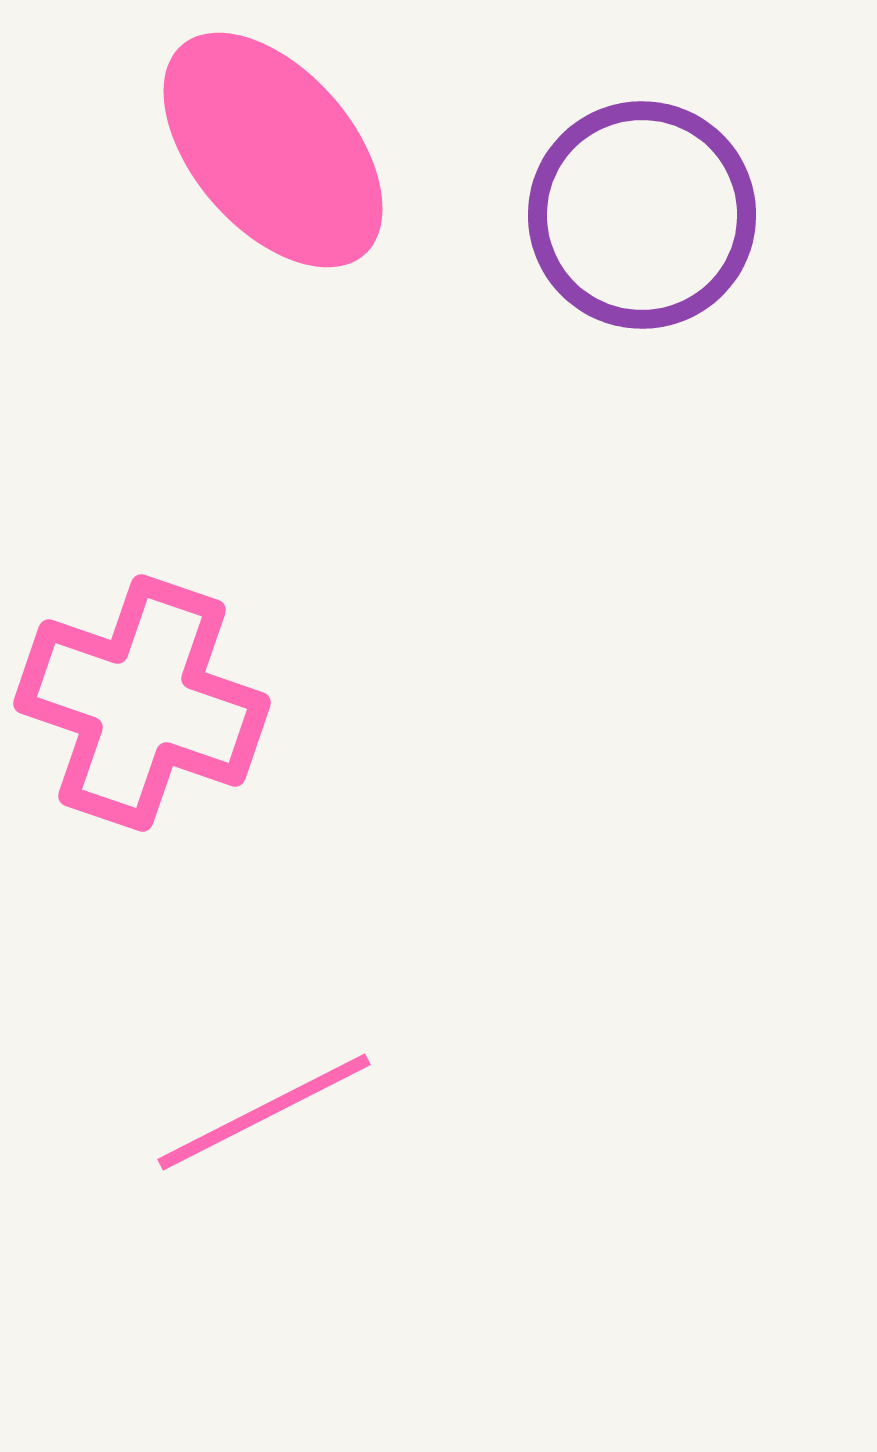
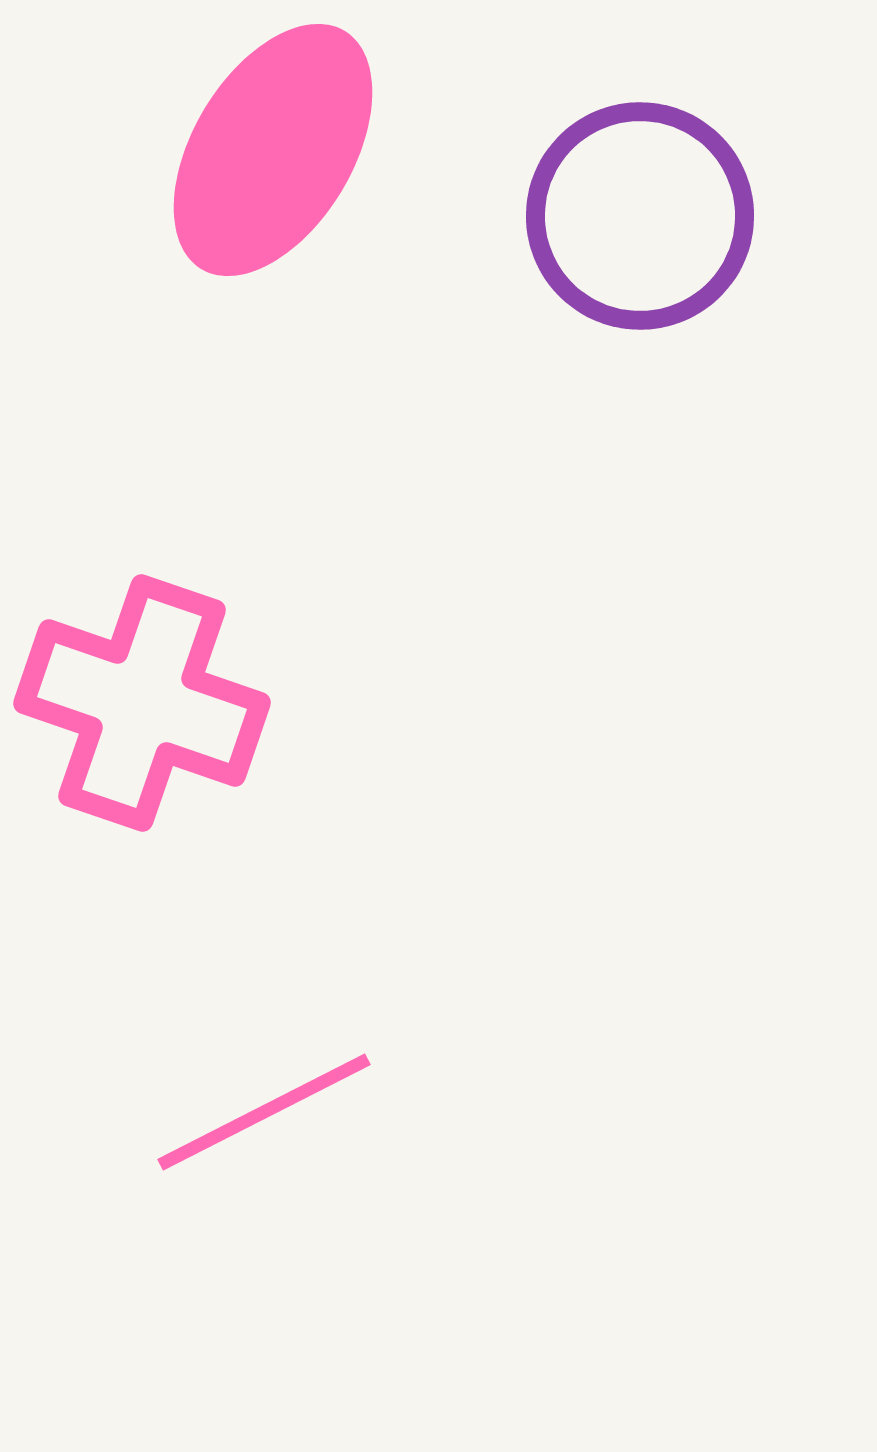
pink ellipse: rotated 72 degrees clockwise
purple circle: moved 2 px left, 1 px down
